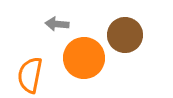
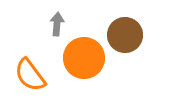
gray arrow: rotated 90 degrees clockwise
orange semicircle: rotated 48 degrees counterclockwise
